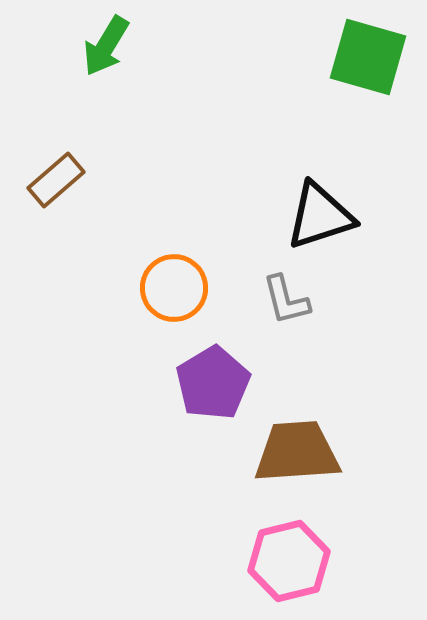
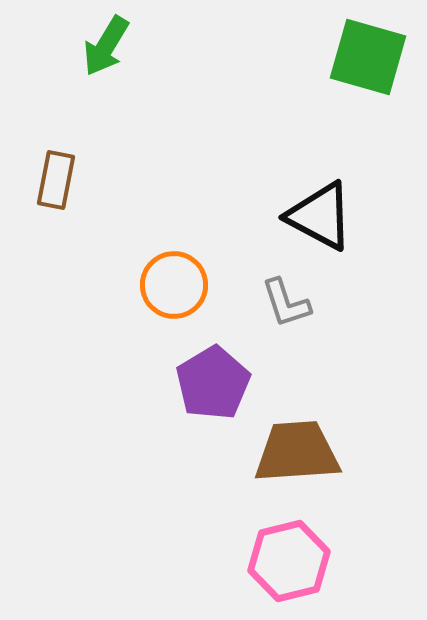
brown rectangle: rotated 38 degrees counterclockwise
black triangle: rotated 46 degrees clockwise
orange circle: moved 3 px up
gray L-shape: moved 3 px down; rotated 4 degrees counterclockwise
